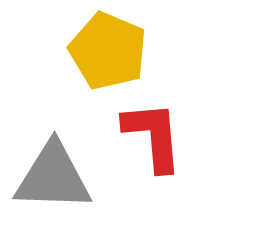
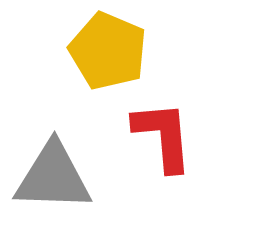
red L-shape: moved 10 px right
